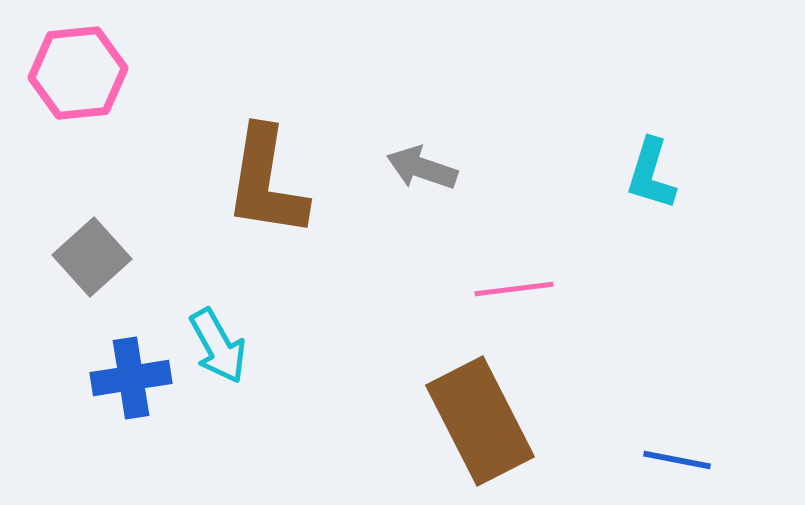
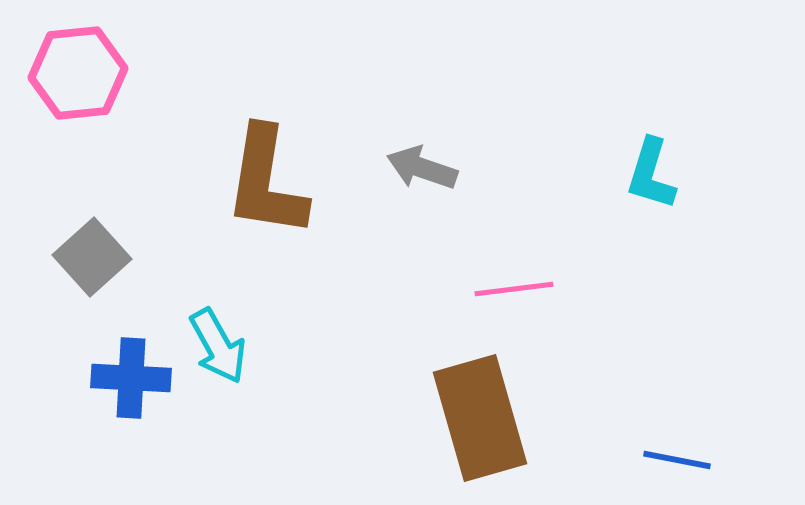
blue cross: rotated 12 degrees clockwise
brown rectangle: moved 3 px up; rotated 11 degrees clockwise
